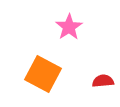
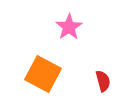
red semicircle: rotated 80 degrees clockwise
